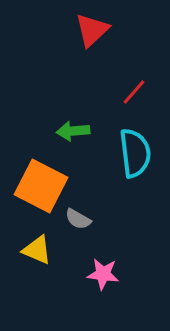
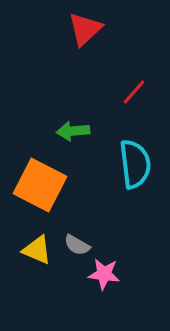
red triangle: moved 7 px left, 1 px up
cyan semicircle: moved 11 px down
orange square: moved 1 px left, 1 px up
gray semicircle: moved 1 px left, 26 px down
pink star: moved 1 px right
